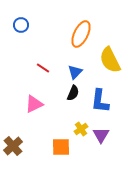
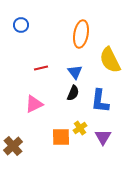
orange ellipse: rotated 16 degrees counterclockwise
red line: moved 2 px left; rotated 48 degrees counterclockwise
blue triangle: rotated 21 degrees counterclockwise
yellow cross: moved 1 px left, 1 px up
purple triangle: moved 2 px right, 2 px down
orange square: moved 10 px up
